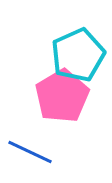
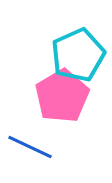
blue line: moved 5 px up
